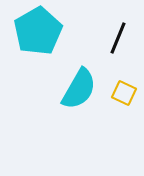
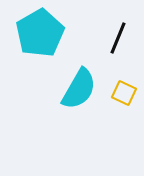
cyan pentagon: moved 2 px right, 2 px down
